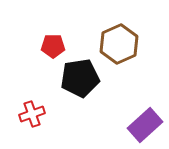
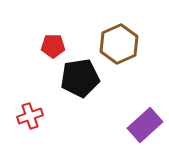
red cross: moved 2 px left, 2 px down
